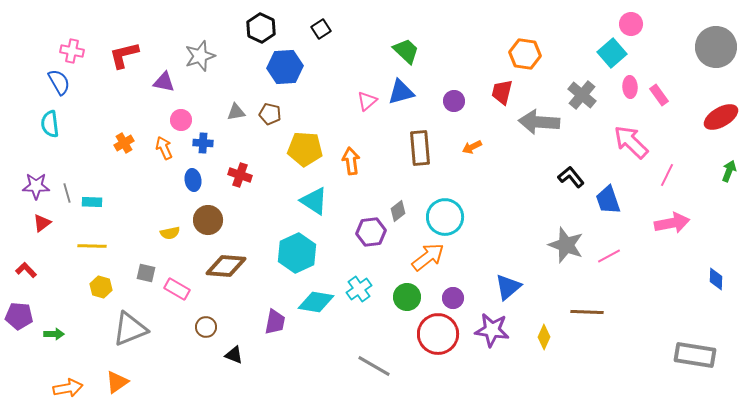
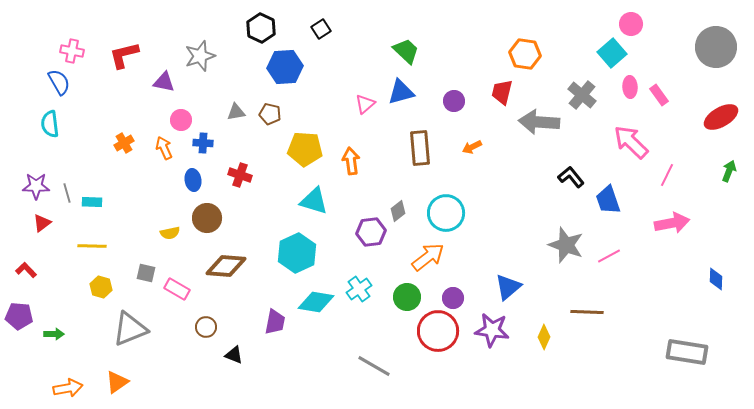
pink triangle at (367, 101): moved 2 px left, 3 px down
cyan triangle at (314, 201): rotated 16 degrees counterclockwise
cyan circle at (445, 217): moved 1 px right, 4 px up
brown circle at (208, 220): moved 1 px left, 2 px up
red circle at (438, 334): moved 3 px up
gray rectangle at (695, 355): moved 8 px left, 3 px up
